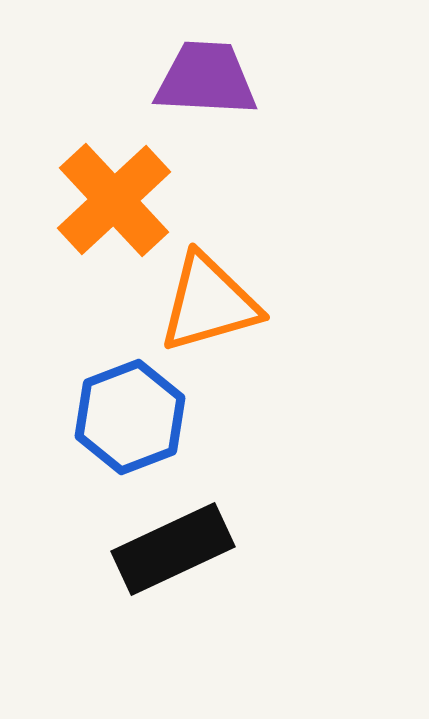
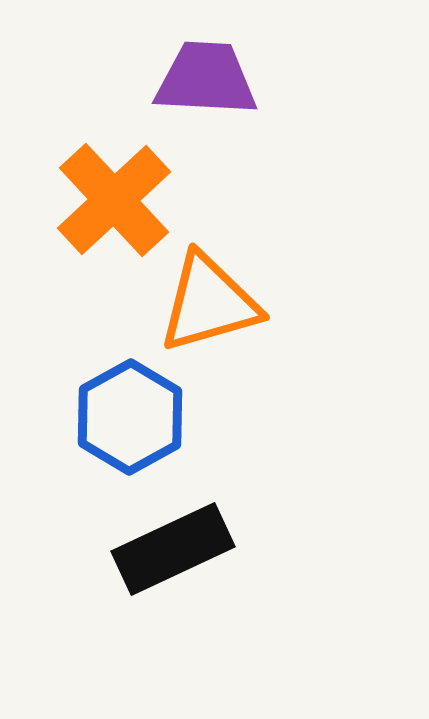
blue hexagon: rotated 8 degrees counterclockwise
